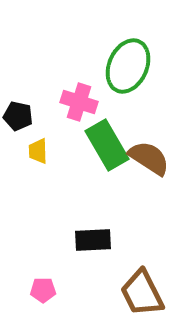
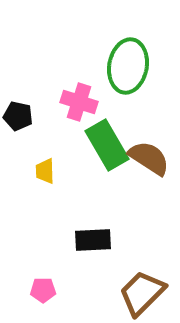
green ellipse: rotated 14 degrees counterclockwise
yellow trapezoid: moved 7 px right, 20 px down
brown trapezoid: rotated 72 degrees clockwise
